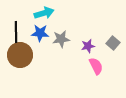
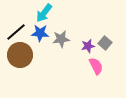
cyan arrow: rotated 144 degrees clockwise
black line: rotated 50 degrees clockwise
gray square: moved 8 px left
